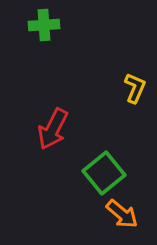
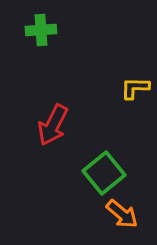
green cross: moved 3 px left, 5 px down
yellow L-shape: rotated 112 degrees counterclockwise
red arrow: moved 4 px up
